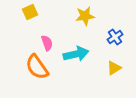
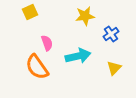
blue cross: moved 4 px left, 3 px up
cyan arrow: moved 2 px right, 2 px down
yellow triangle: rotated 14 degrees counterclockwise
